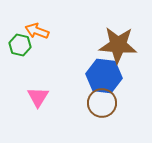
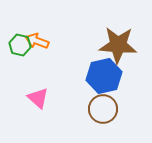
orange arrow: moved 10 px down
blue hexagon: rotated 20 degrees counterclockwise
pink triangle: moved 1 px down; rotated 20 degrees counterclockwise
brown circle: moved 1 px right, 6 px down
